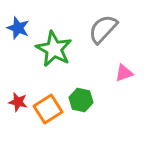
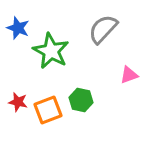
green star: moved 3 px left, 2 px down
pink triangle: moved 5 px right, 2 px down
orange square: moved 1 px down; rotated 12 degrees clockwise
